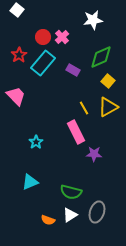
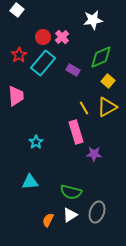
pink trapezoid: rotated 40 degrees clockwise
yellow triangle: moved 1 px left
pink rectangle: rotated 10 degrees clockwise
cyan triangle: rotated 18 degrees clockwise
orange semicircle: rotated 96 degrees clockwise
